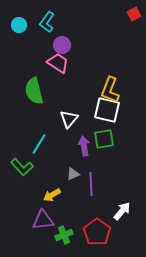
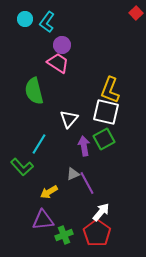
red square: moved 2 px right, 1 px up; rotated 16 degrees counterclockwise
cyan circle: moved 6 px right, 6 px up
white square: moved 1 px left, 2 px down
green square: rotated 20 degrees counterclockwise
purple line: moved 4 px left, 1 px up; rotated 25 degrees counterclockwise
yellow arrow: moved 3 px left, 3 px up
white arrow: moved 21 px left, 1 px down
red pentagon: moved 1 px down
